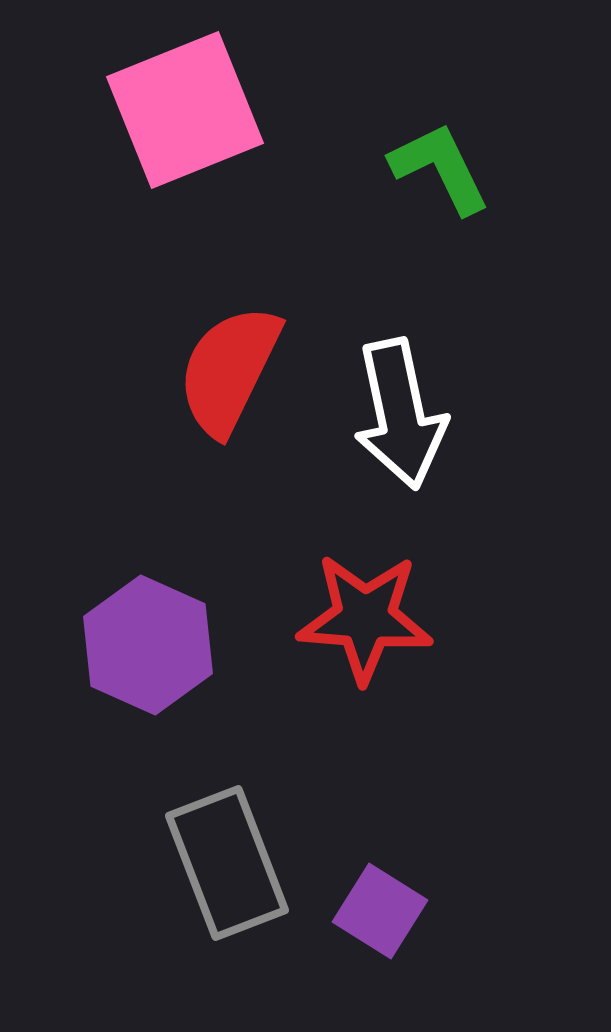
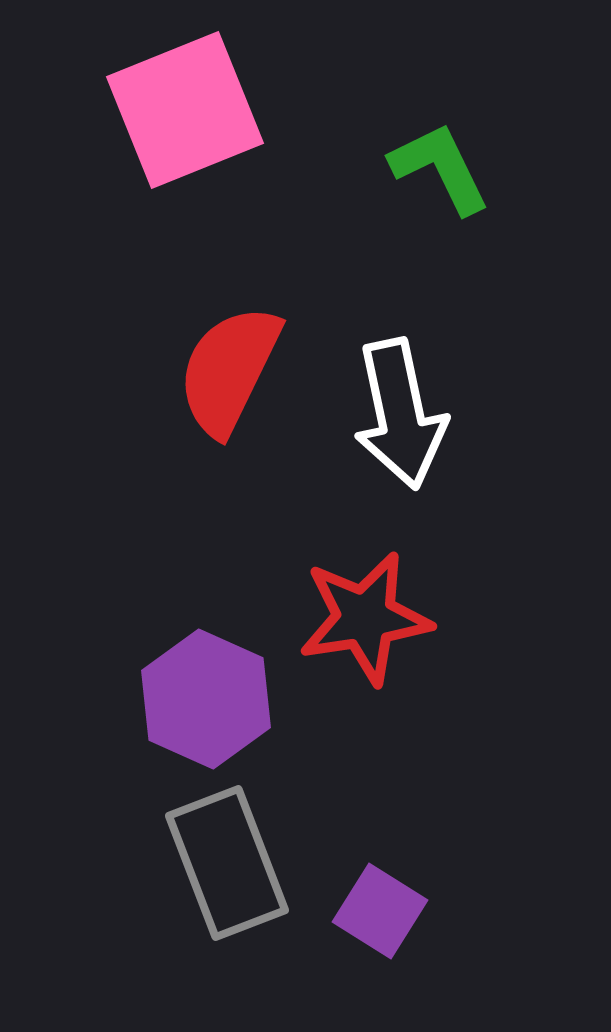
red star: rotated 13 degrees counterclockwise
purple hexagon: moved 58 px right, 54 px down
